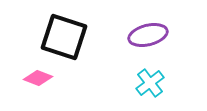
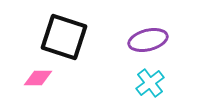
purple ellipse: moved 5 px down
pink diamond: rotated 20 degrees counterclockwise
